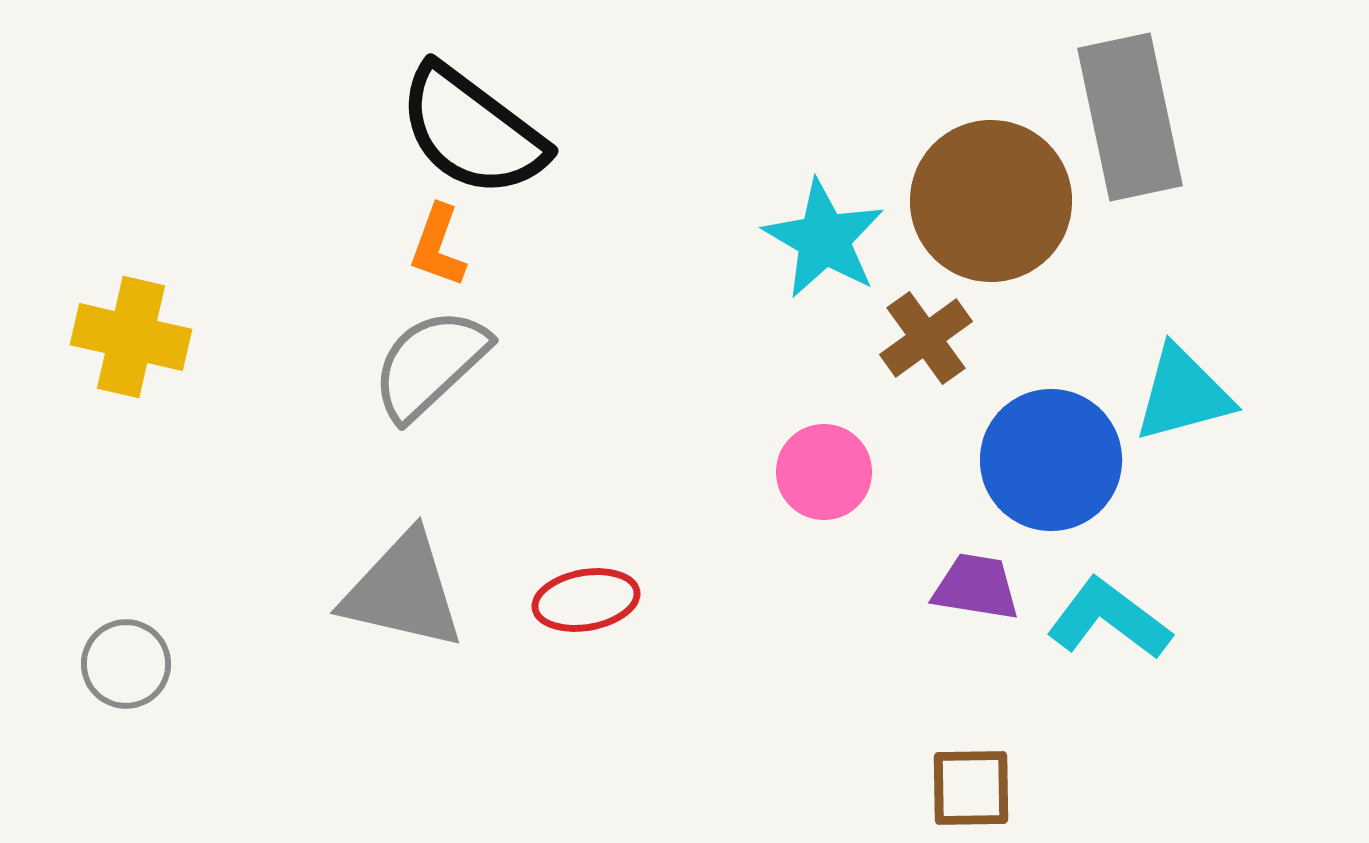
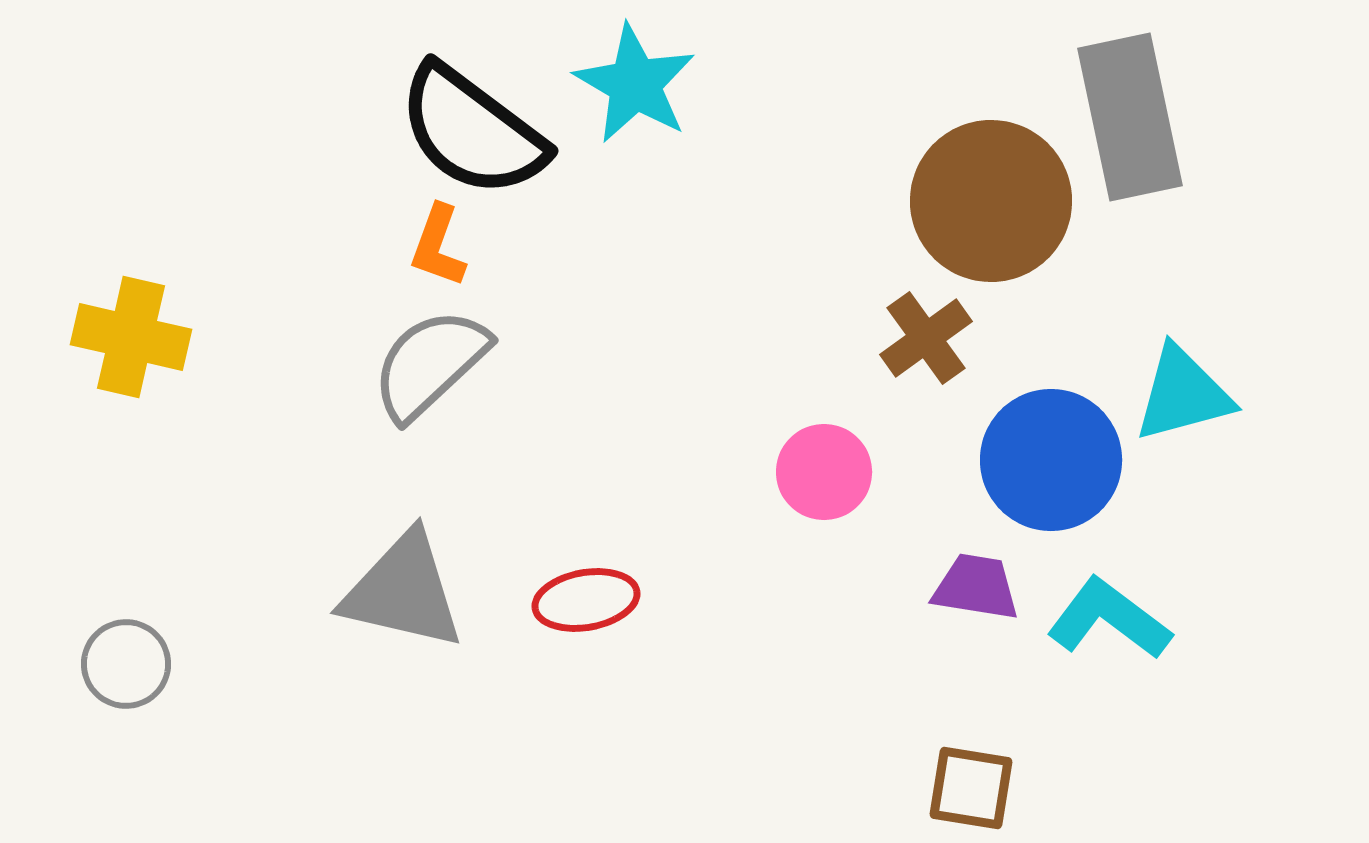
cyan star: moved 189 px left, 155 px up
brown square: rotated 10 degrees clockwise
